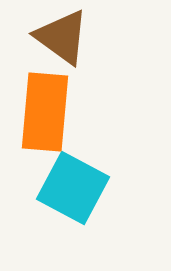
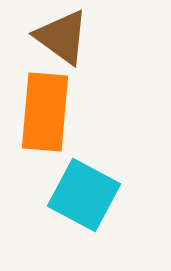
cyan square: moved 11 px right, 7 px down
